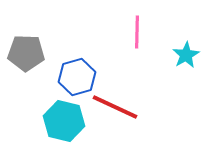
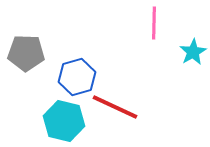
pink line: moved 17 px right, 9 px up
cyan star: moved 7 px right, 3 px up
